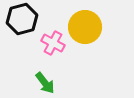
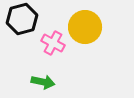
green arrow: moved 2 px left, 1 px up; rotated 40 degrees counterclockwise
